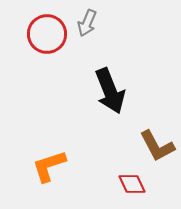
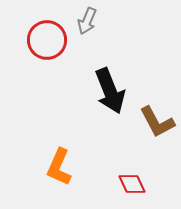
gray arrow: moved 2 px up
red circle: moved 6 px down
brown L-shape: moved 24 px up
orange L-shape: moved 10 px right, 1 px down; rotated 48 degrees counterclockwise
